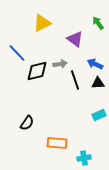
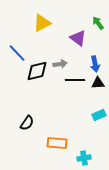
purple triangle: moved 3 px right, 1 px up
blue arrow: rotated 126 degrees counterclockwise
black line: rotated 72 degrees counterclockwise
